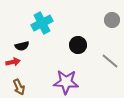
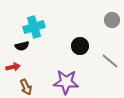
cyan cross: moved 8 px left, 4 px down; rotated 10 degrees clockwise
black circle: moved 2 px right, 1 px down
red arrow: moved 5 px down
brown arrow: moved 7 px right
